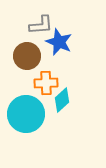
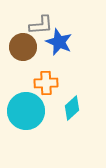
brown circle: moved 4 px left, 9 px up
cyan diamond: moved 10 px right, 8 px down
cyan circle: moved 3 px up
